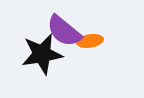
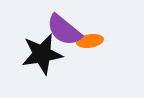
purple semicircle: moved 1 px up
